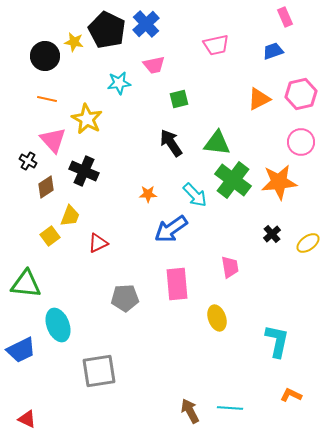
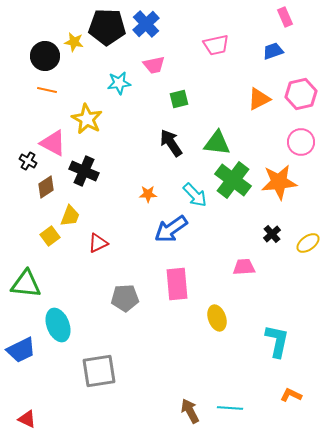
black pentagon at (107, 30): moved 3 px up; rotated 24 degrees counterclockwise
orange line at (47, 99): moved 9 px up
pink triangle at (53, 140): moved 3 px down; rotated 20 degrees counterclockwise
pink trapezoid at (230, 267): moved 14 px right; rotated 85 degrees counterclockwise
